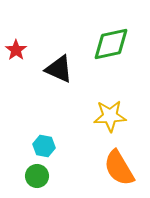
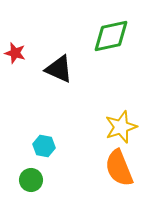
green diamond: moved 8 px up
red star: moved 1 px left, 3 px down; rotated 20 degrees counterclockwise
yellow star: moved 11 px right, 11 px down; rotated 16 degrees counterclockwise
orange semicircle: rotated 9 degrees clockwise
green circle: moved 6 px left, 4 px down
